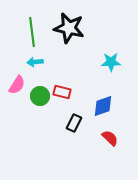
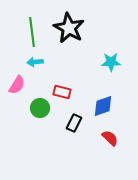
black star: rotated 16 degrees clockwise
green circle: moved 12 px down
